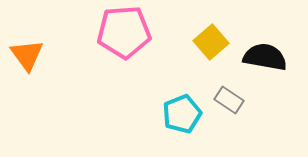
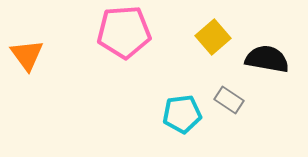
yellow square: moved 2 px right, 5 px up
black semicircle: moved 2 px right, 2 px down
cyan pentagon: rotated 15 degrees clockwise
